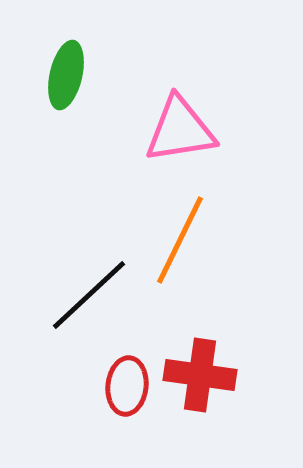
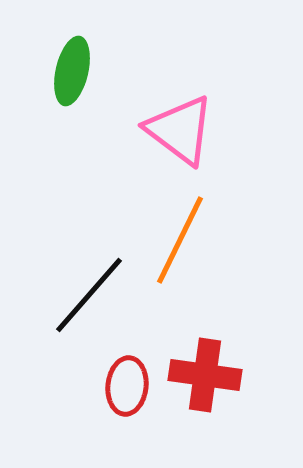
green ellipse: moved 6 px right, 4 px up
pink triangle: rotated 46 degrees clockwise
black line: rotated 6 degrees counterclockwise
red cross: moved 5 px right
